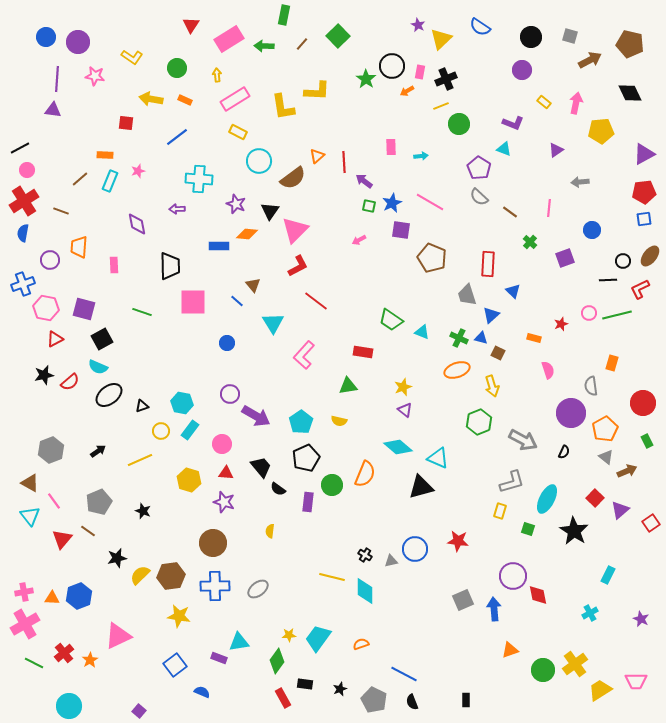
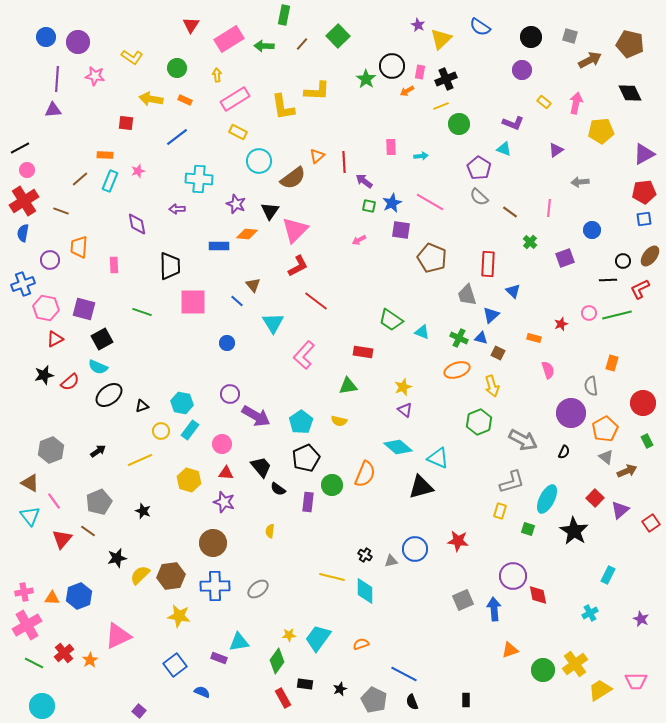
purple triangle at (53, 110): rotated 12 degrees counterclockwise
pink cross at (25, 624): moved 2 px right, 1 px down
cyan circle at (69, 706): moved 27 px left
